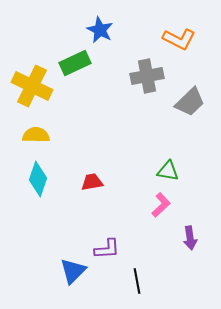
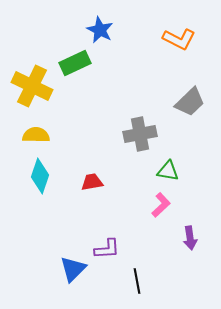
gray cross: moved 7 px left, 58 px down
cyan diamond: moved 2 px right, 3 px up
blue triangle: moved 2 px up
